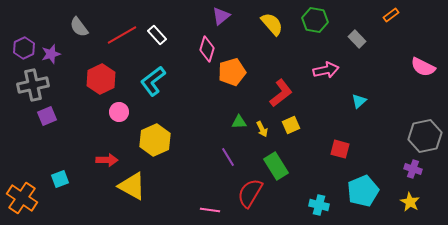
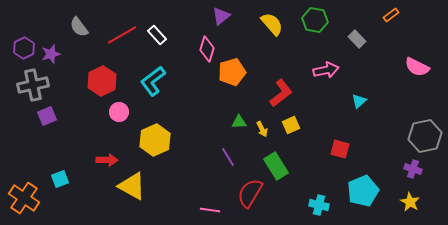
pink semicircle: moved 6 px left
red hexagon: moved 1 px right, 2 px down
orange cross: moved 2 px right
